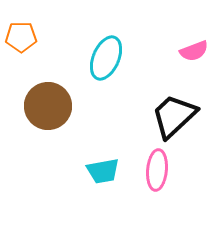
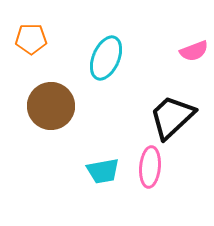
orange pentagon: moved 10 px right, 2 px down
brown circle: moved 3 px right
black trapezoid: moved 2 px left, 1 px down
pink ellipse: moved 7 px left, 3 px up
